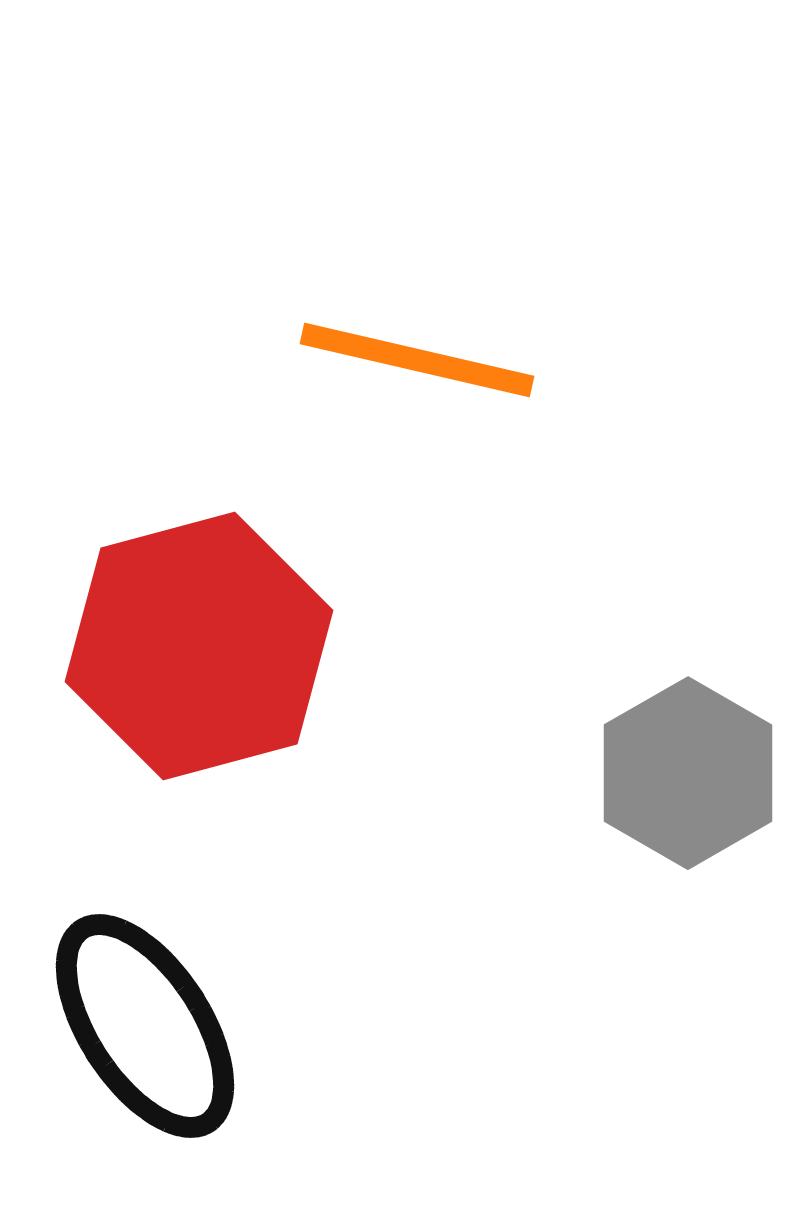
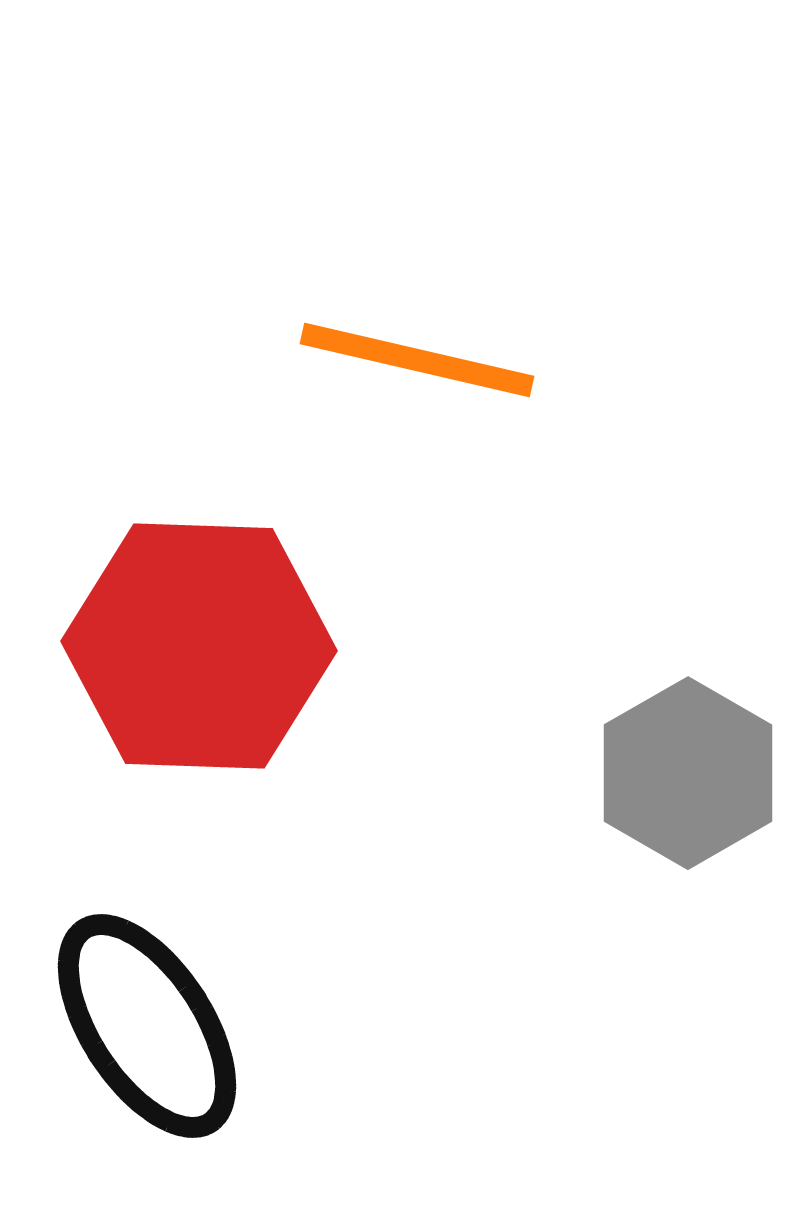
red hexagon: rotated 17 degrees clockwise
black ellipse: moved 2 px right
